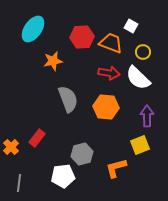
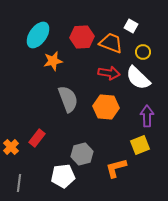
cyan ellipse: moved 5 px right, 6 px down
